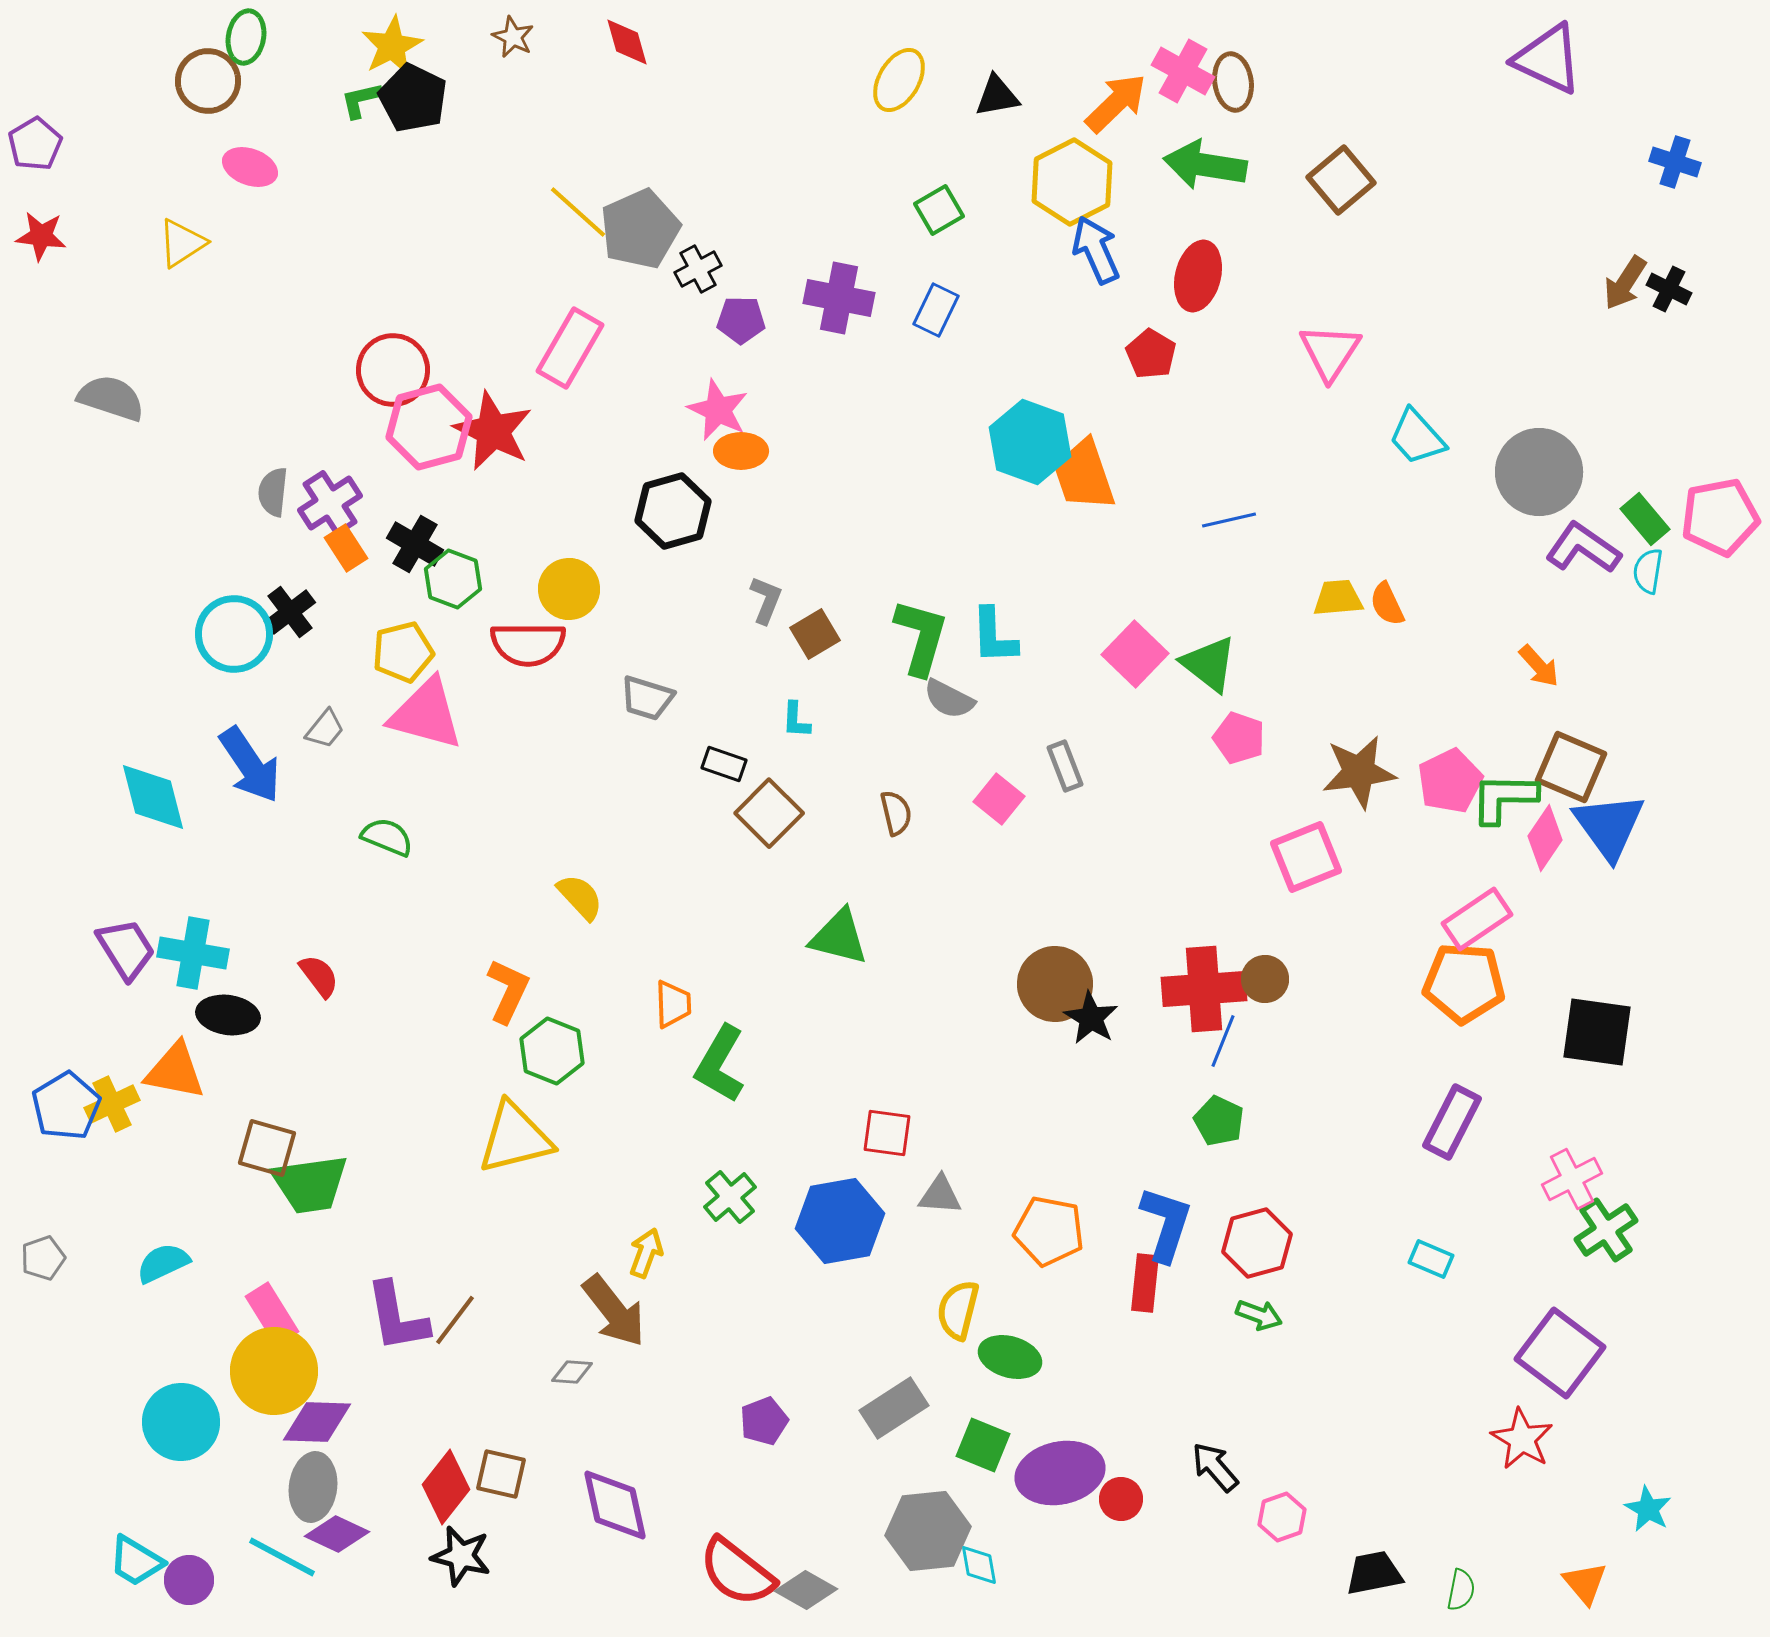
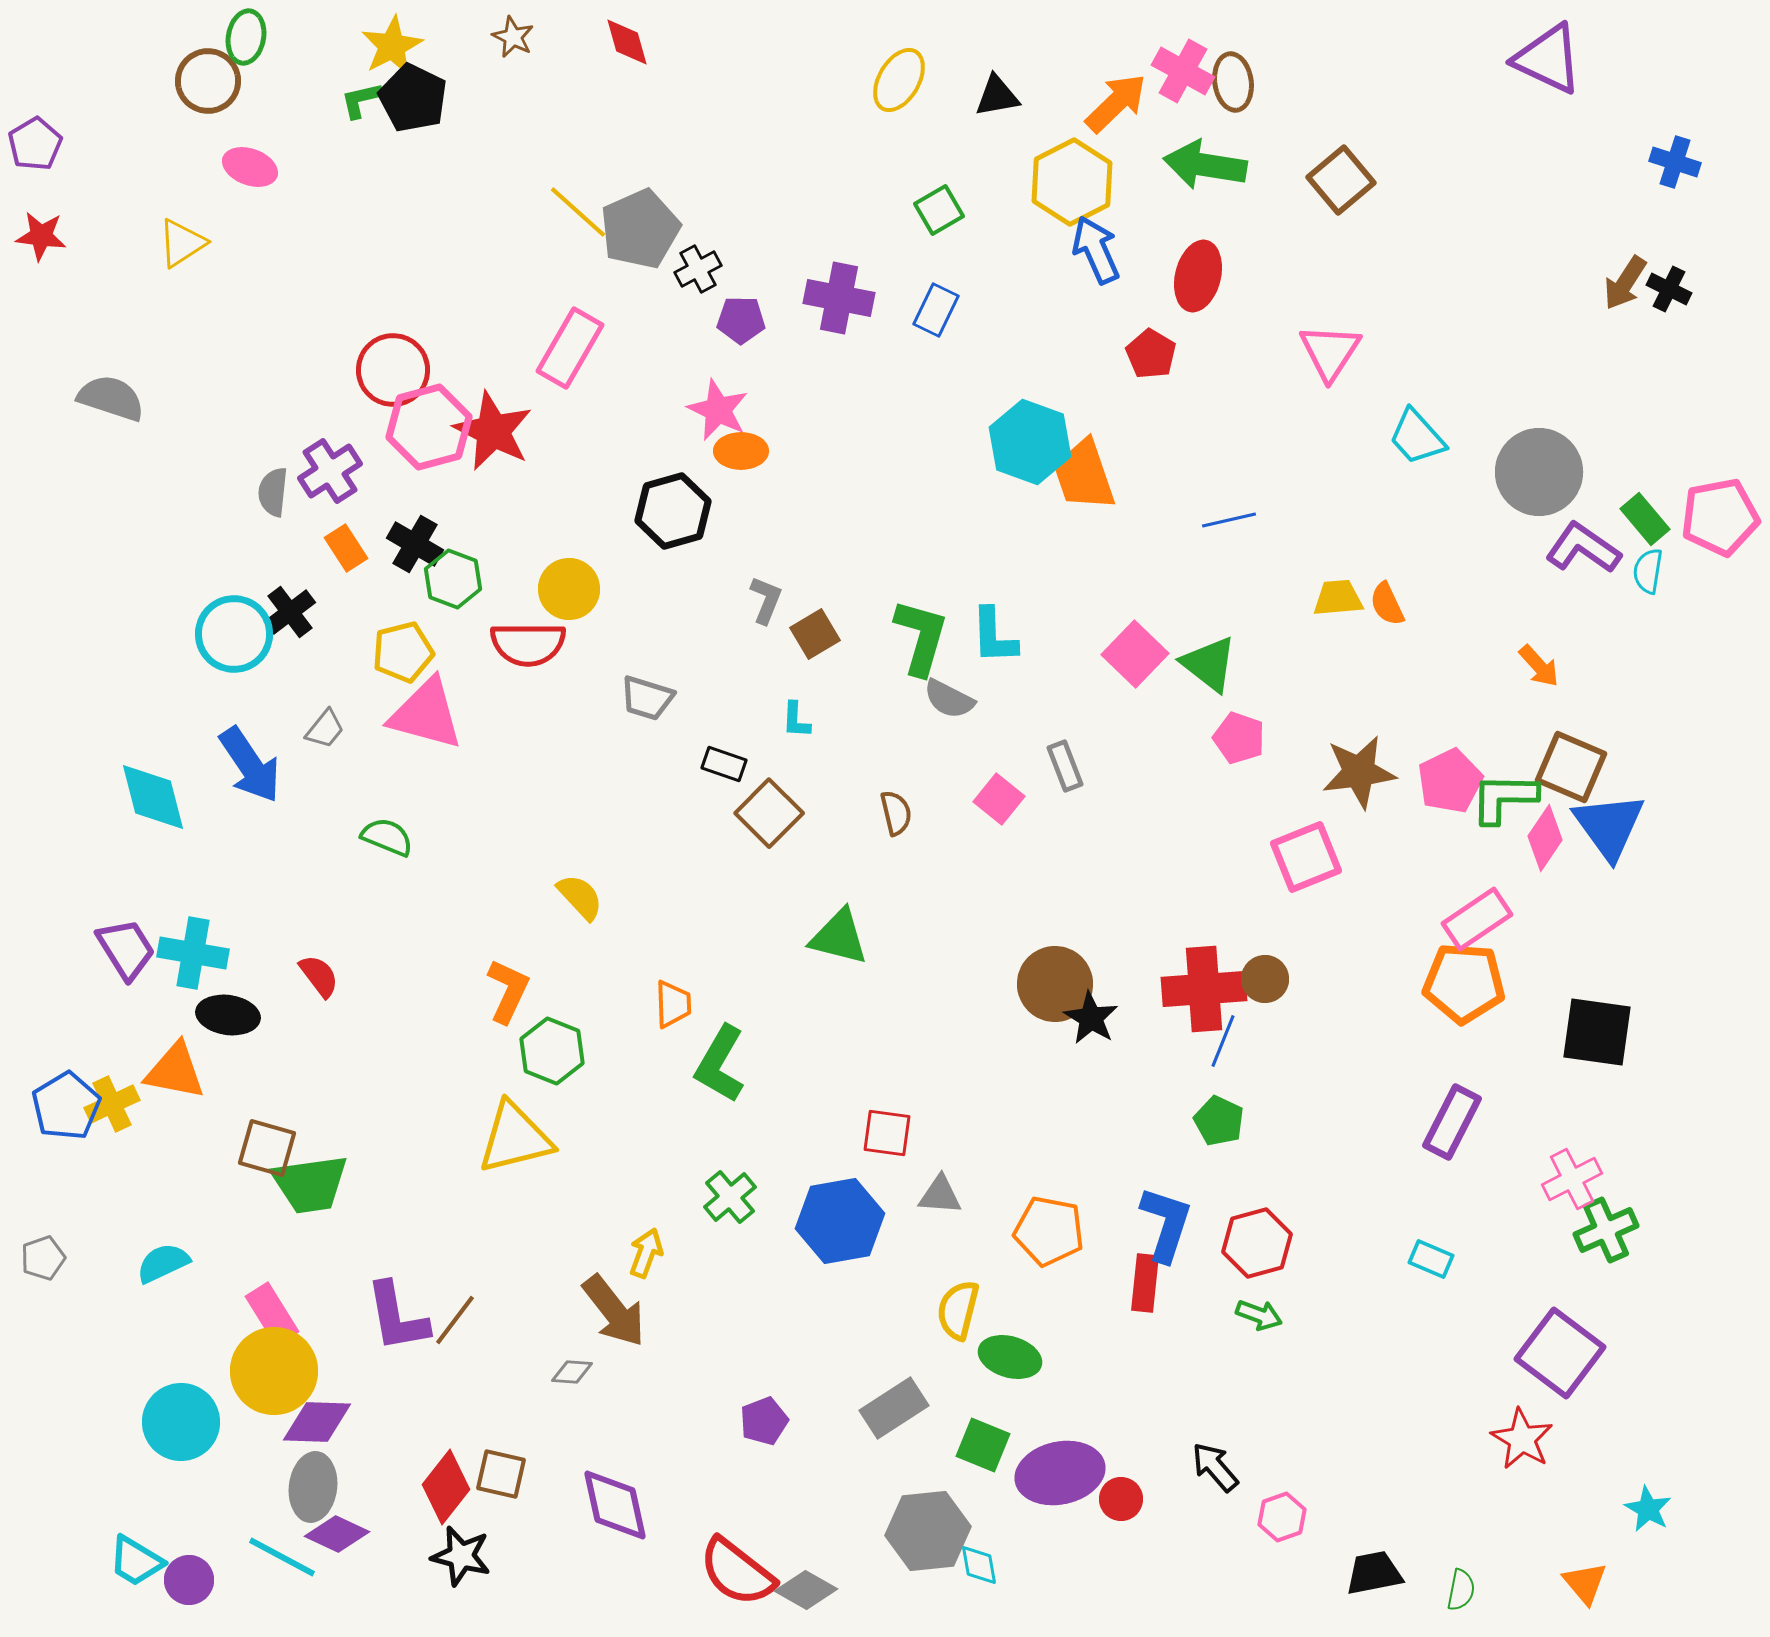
purple cross at (330, 503): moved 32 px up
green cross at (1606, 1230): rotated 10 degrees clockwise
